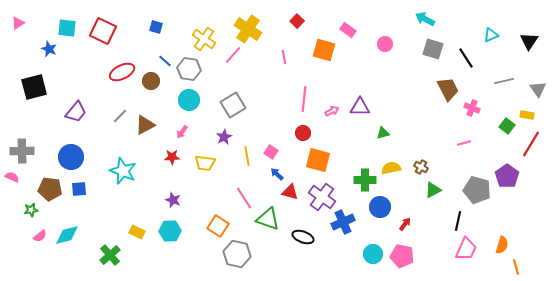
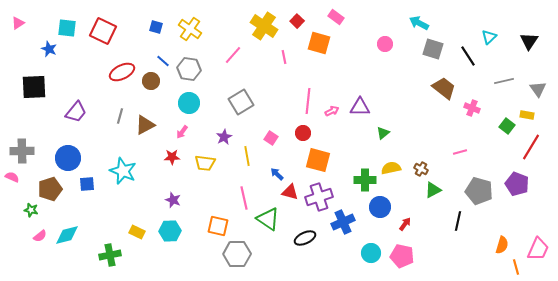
cyan arrow at (425, 19): moved 6 px left, 4 px down
yellow cross at (248, 29): moved 16 px right, 3 px up
pink rectangle at (348, 30): moved 12 px left, 13 px up
cyan triangle at (491, 35): moved 2 px left, 2 px down; rotated 21 degrees counterclockwise
yellow cross at (204, 39): moved 14 px left, 10 px up
orange square at (324, 50): moved 5 px left, 7 px up
black line at (466, 58): moved 2 px right, 2 px up
blue line at (165, 61): moved 2 px left
black square at (34, 87): rotated 12 degrees clockwise
brown trapezoid at (448, 89): moved 4 px left, 1 px up; rotated 25 degrees counterclockwise
pink line at (304, 99): moved 4 px right, 2 px down
cyan circle at (189, 100): moved 3 px down
gray square at (233, 105): moved 8 px right, 3 px up
gray line at (120, 116): rotated 28 degrees counterclockwise
green triangle at (383, 133): rotated 24 degrees counterclockwise
pink line at (464, 143): moved 4 px left, 9 px down
red line at (531, 144): moved 3 px down
pink square at (271, 152): moved 14 px up
blue circle at (71, 157): moved 3 px left, 1 px down
brown cross at (421, 167): moved 2 px down
purple pentagon at (507, 176): moved 10 px right, 8 px down; rotated 15 degrees counterclockwise
brown pentagon at (50, 189): rotated 25 degrees counterclockwise
blue square at (79, 189): moved 8 px right, 5 px up
gray pentagon at (477, 190): moved 2 px right, 1 px down
purple cross at (322, 197): moved 3 px left; rotated 36 degrees clockwise
pink line at (244, 198): rotated 20 degrees clockwise
green star at (31, 210): rotated 24 degrees clockwise
green triangle at (268, 219): rotated 15 degrees clockwise
orange square at (218, 226): rotated 20 degrees counterclockwise
black ellipse at (303, 237): moved 2 px right, 1 px down; rotated 45 degrees counterclockwise
pink trapezoid at (466, 249): moved 72 px right
gray hexagon at (237, 254): rotated 12 degrees counterclockwise
cyan circle at (373, 254): moved 2 px left, 1 px up
green cross at (110, 255): rotated 30 degrees clockwise
